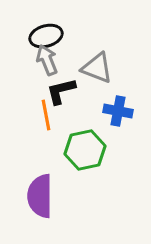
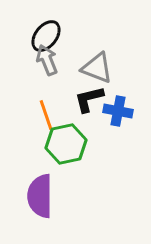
black ellipse: rotated 36 degrees counterclockwise
black L-shape: moved 28 px right, 8 px down
orange line: rotated 8 degrees counterclockwise
green hexagon: moved 19 px left, 6 px up
